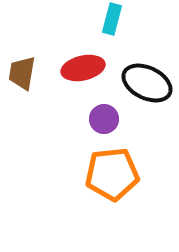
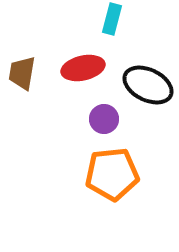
black ellipse: moved 1 px right, 2 px down
